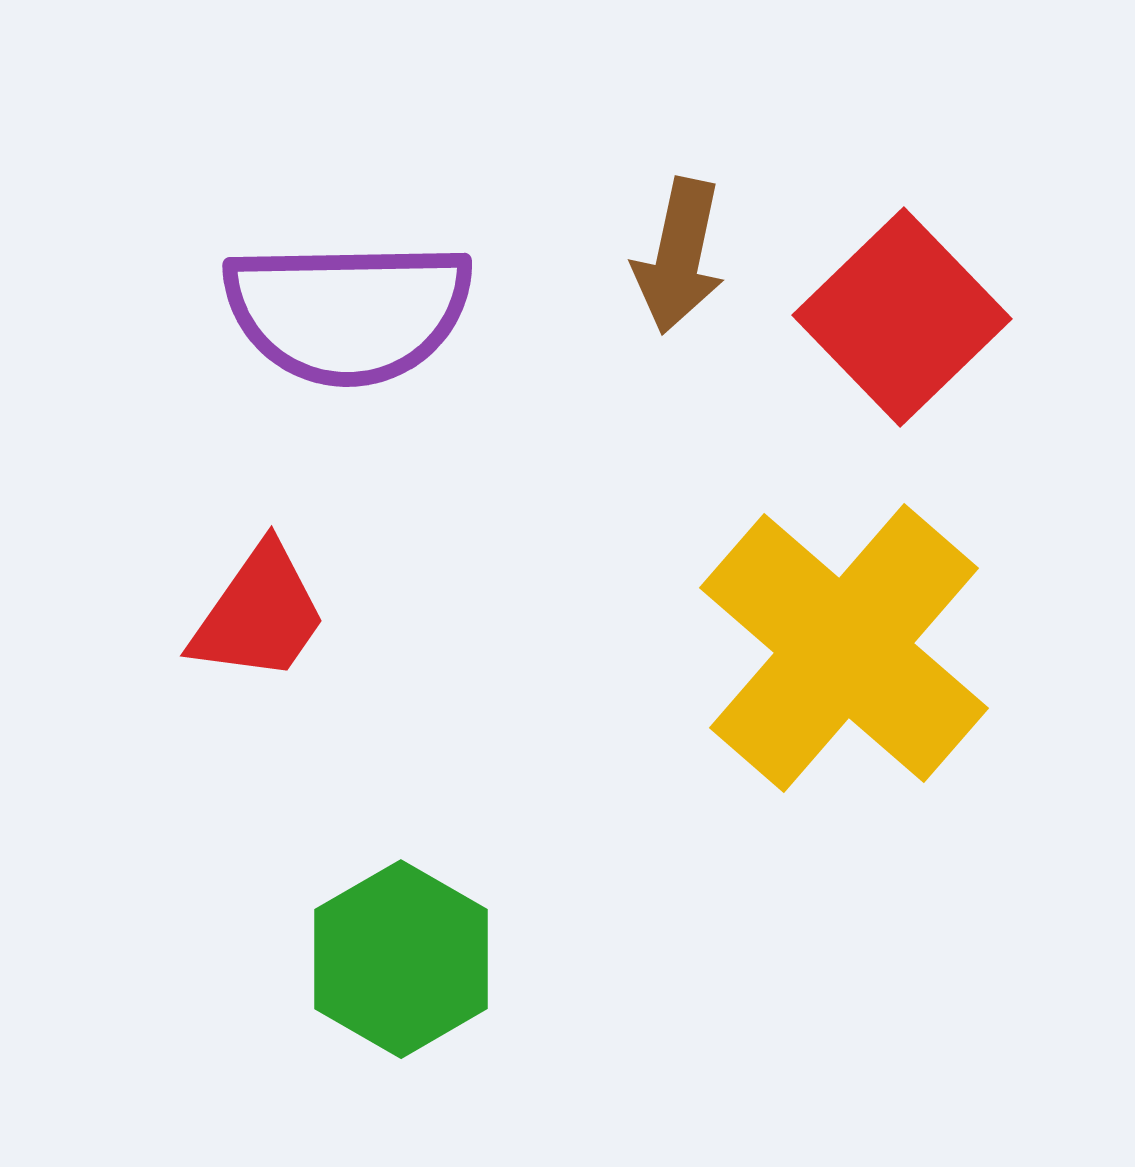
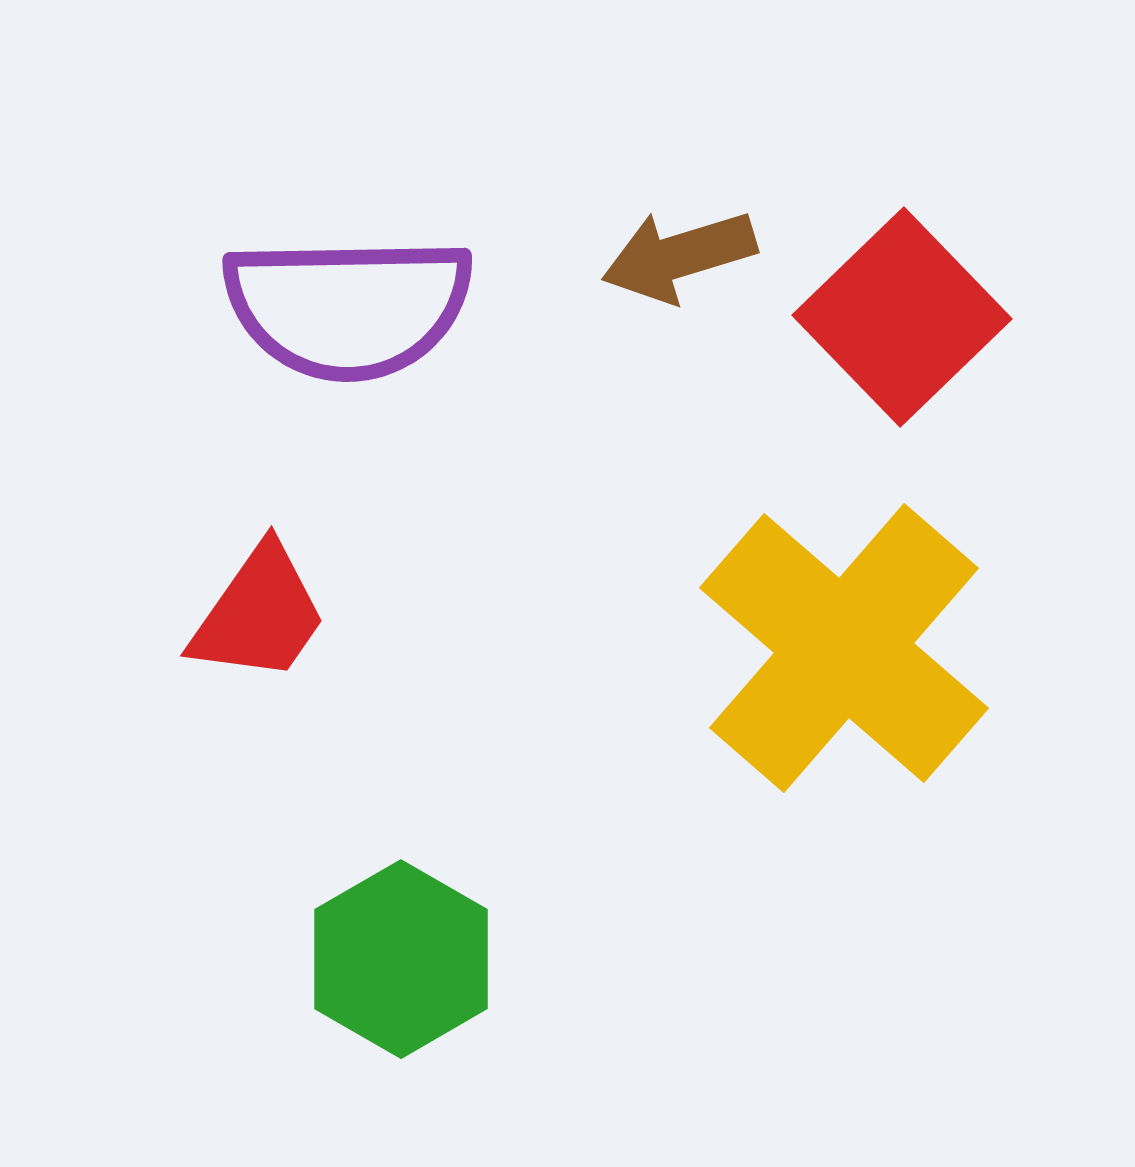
brown arrow: rotated 61 degrees clockwise
purple semicircle: moved 5 px up
